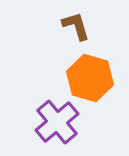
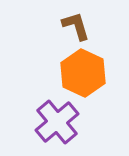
orange hexagon: moved 7 px left, 5 px up; rotated 9 degrees clockwise
